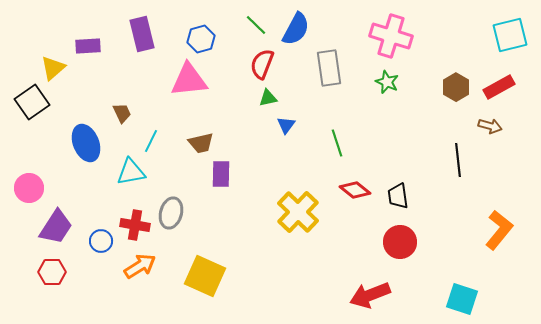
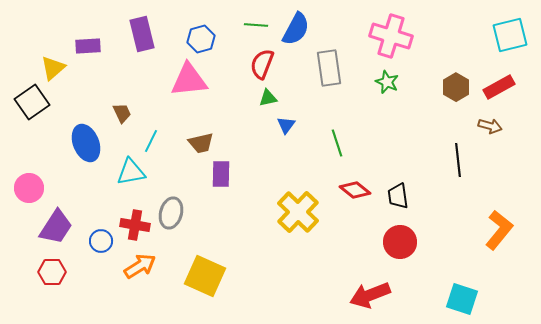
green line at (256, 25): rotated 40 degrees counterclockwise
